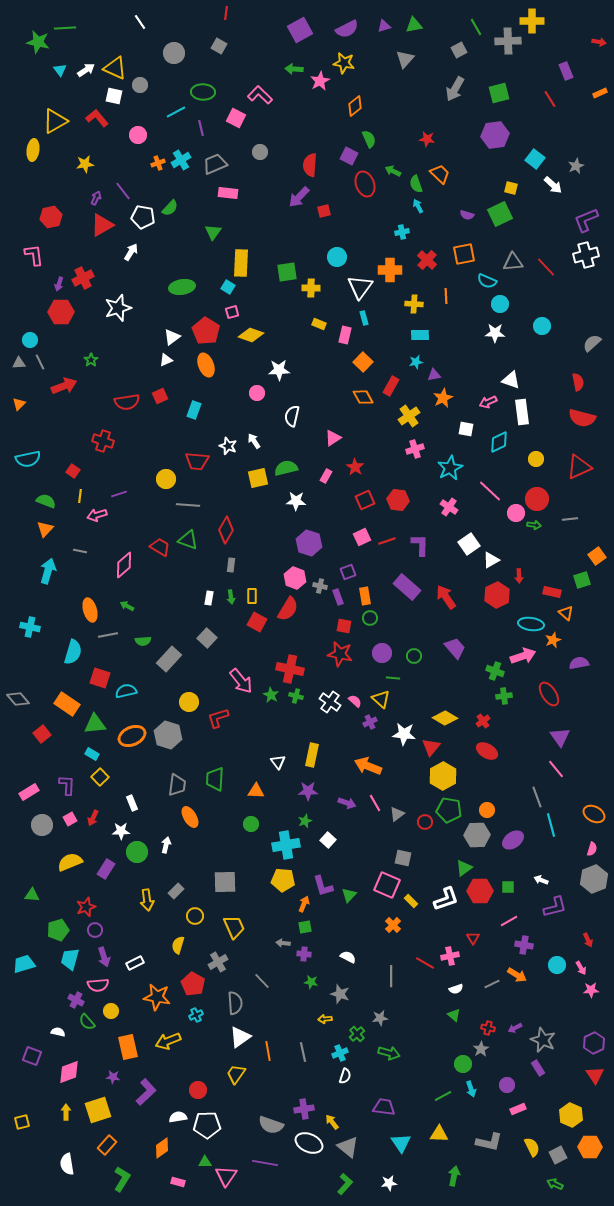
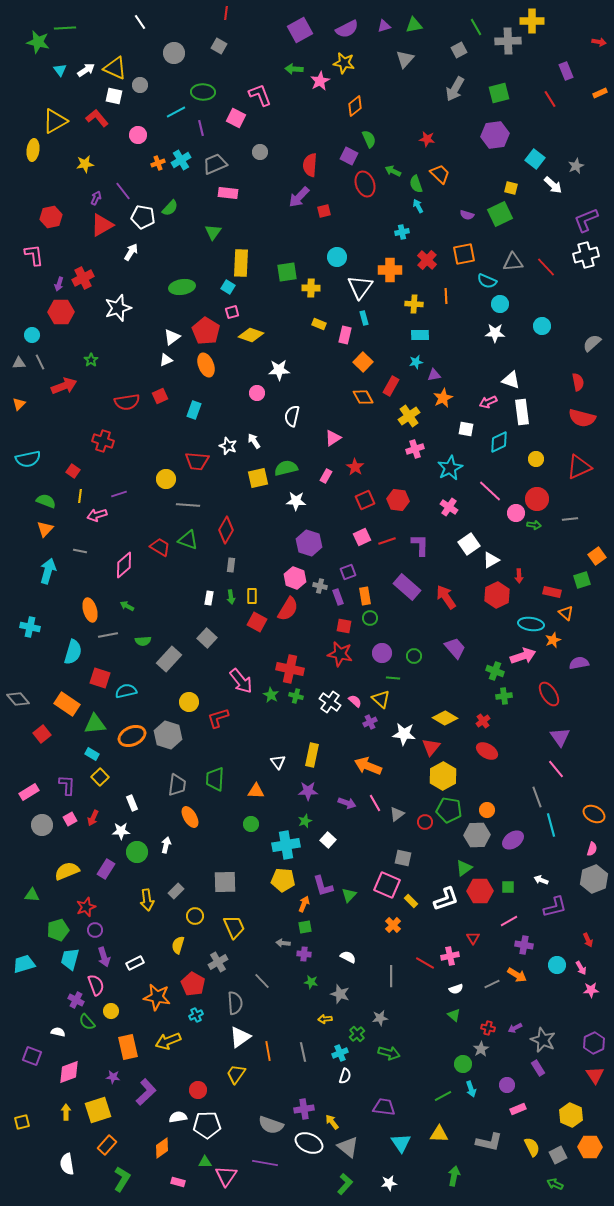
pink L-shape at (260, 95): rotated 25 degrees clockwise
cyan circle at (30, 340): moved 2 px right, 5 px up
yellow semicircle at (70, 862): moved 3 px left, 9 px down
pink semicircle at (98, 985): moved 2 px left; rotated 105 degrees counterclockwise
